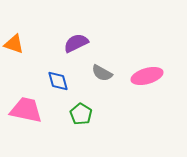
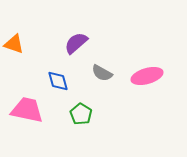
purple semicircle: rotated 15 degrees counterclockwise
pink trapezoid: moved 1 px right
